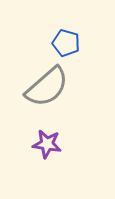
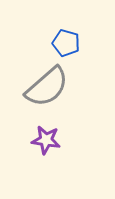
purple star: moved 1 px left, 4 px up
